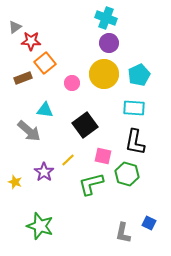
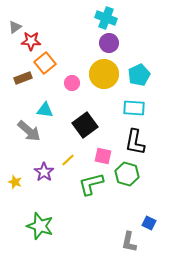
gray L-shape: moved 6 px right, 9 px down
